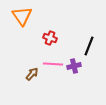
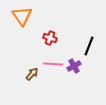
purple cross: rotated 16 degrees counterclockwise
